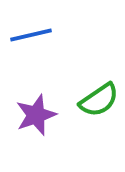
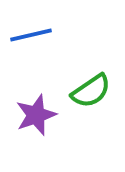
green semicircle: moved 8 px left, 9 px up
